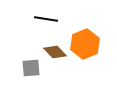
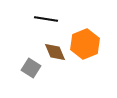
brown diamond: rotated 20 degrees clockwise
gray square: rotated 36 degrees clockwise
